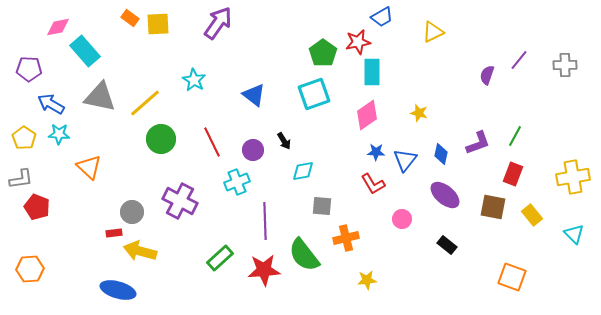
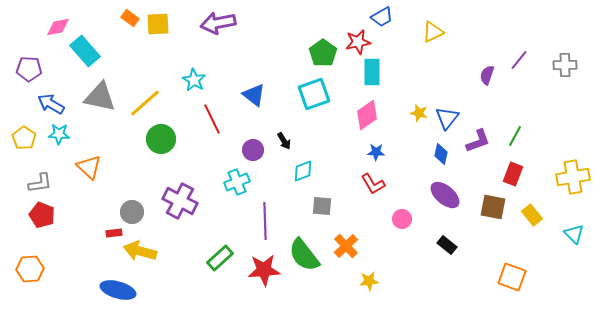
purple arrow at (218, 23): rotated 136 degrees counterclockwise
red line at (212, 142): moved 23 px up
purple L-shape at (478, 143): moved 2 px up
blue triangle at (405, 160): moved 42 px right, 42 px up
cyan diamond at (303, 171): rotated 10 degrees counterclockwise
gray L-shape at (21, 179): moved 19 px right, 4 px down
red pentagon at (37, 207): moved 5 px right, 8 px down
orange cross at (346, 238): moved 8 px down; rotated 30 degrees counterclockwise
yellow star at (367, 280): moved 2 px right, 1 px down
